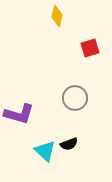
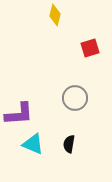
yellow diamond: moved 2 px left, 1 px up
purple L-shape: rotated 20 degrees counterclockwise
black semicircle: rotated 120 degrees clockwise
cyan triangle: moved 12 px left, 7 px up; rotated 20 degrees counterclockwise
